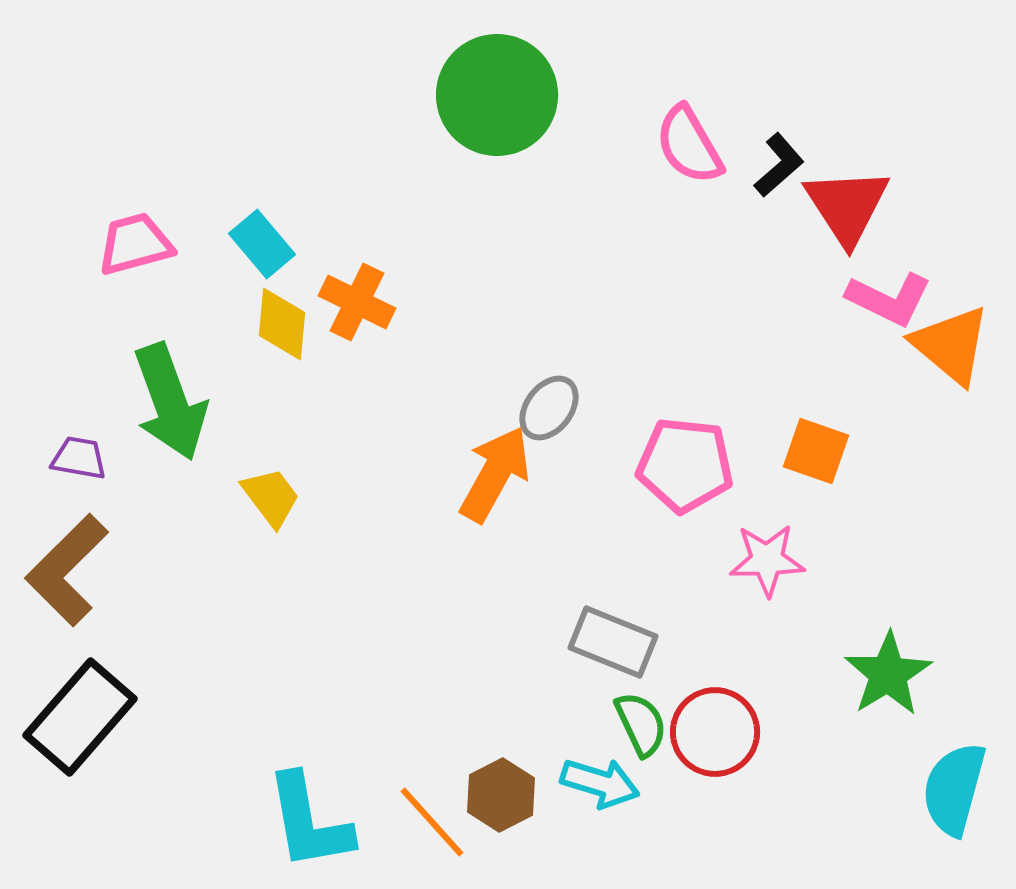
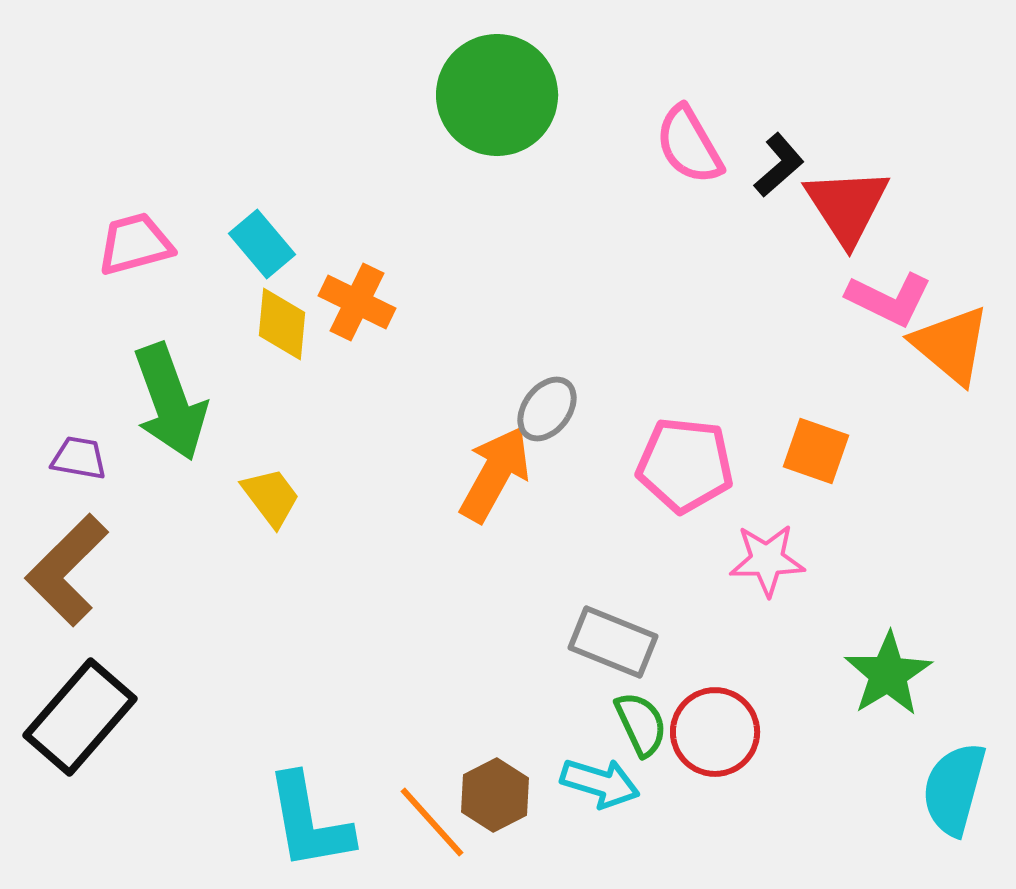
gray ellipse: moved 2 px left, 1 px down
brown hexagon: moved 6 px left
